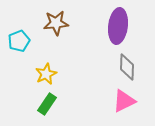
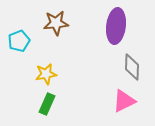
purple ellipse: moved 2 px left
gray diamond: moved 5 px right
yellow star: rotated 15 degrees clockwise
green rectangle: rotated 10 degrees counterclockwise
